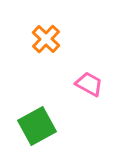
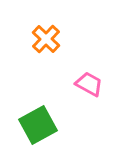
green square: moved 1 px right, 1 px up
